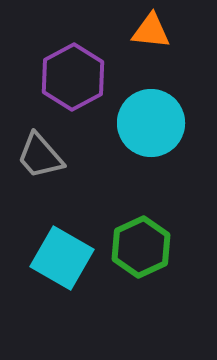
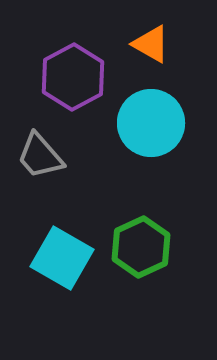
orange triangle: moved 13 px down; rotated 24 degrees clockwise
